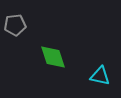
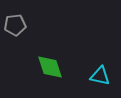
green diamond: moved 3 px left, 10 px down
